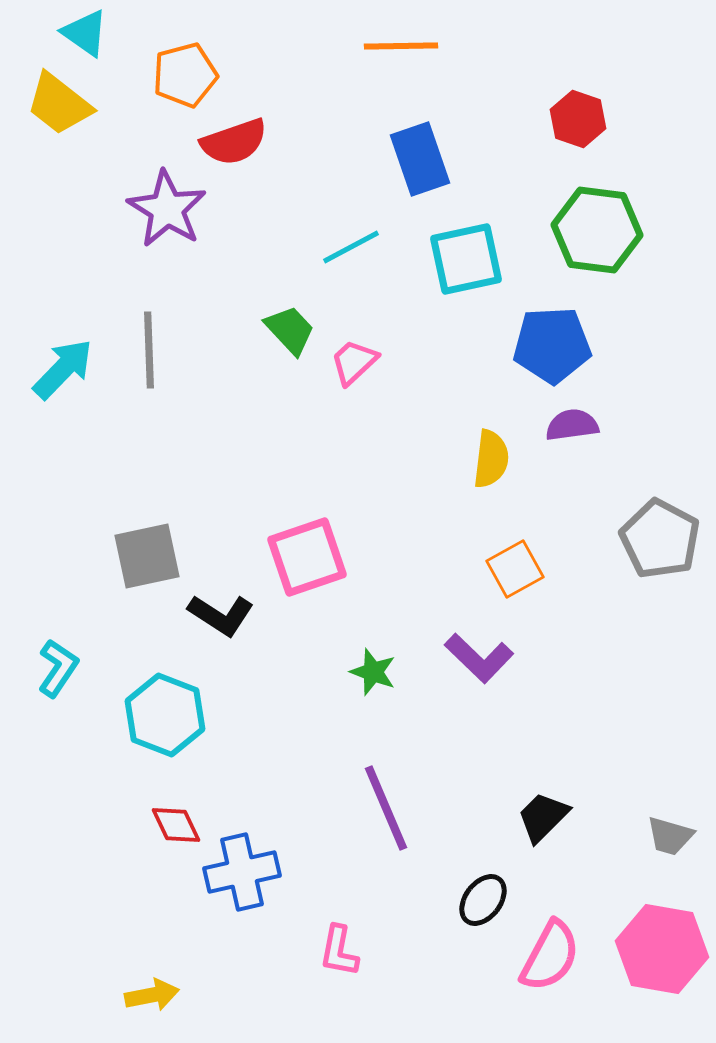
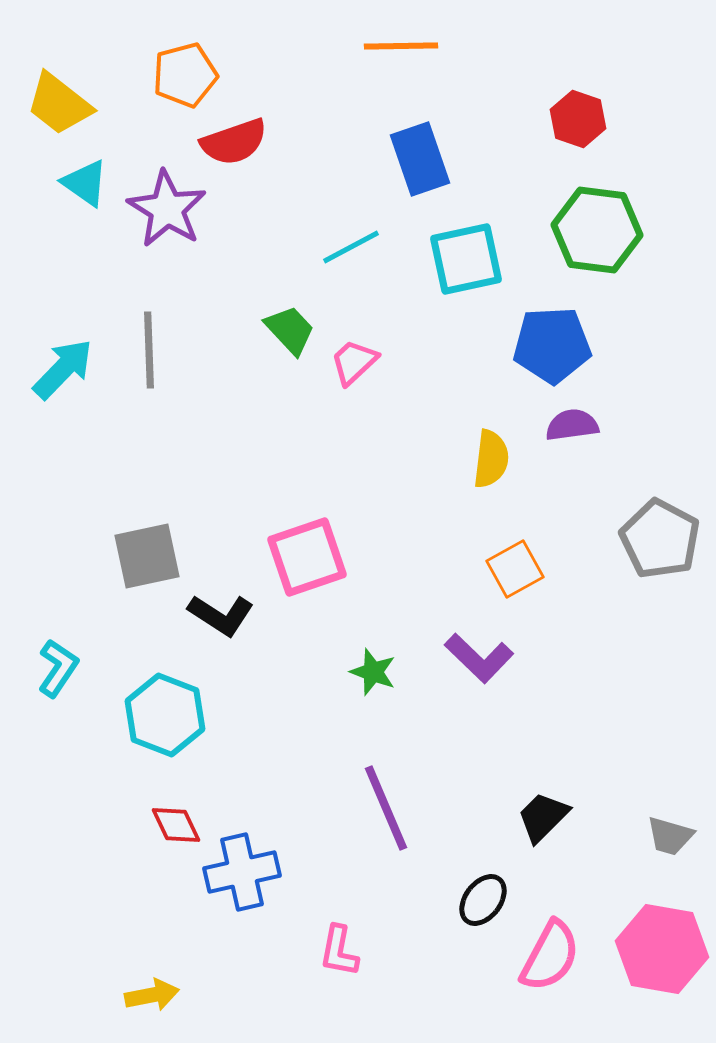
cyan triangle: moved 150 px down
